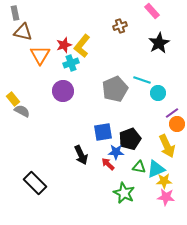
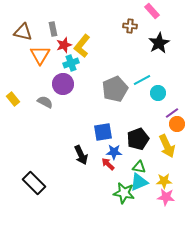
gray rectangle: moved 38 px right, 16 px down
brown cross: moved 10 px right; rotated 24 degrees clockwise
cyan line: rotated 48 degrees counterclockwise
purple circle: moved 7 px up
gray semicircle: moved 23 px right, 9 px up
black pentagon: moved 8 px right
blue star: moved 2 px left
cyan triangle: moved 17 px left, 13 px down
black rectangle: moved 1 px left
green star: rotated 15 degrees counterclockwise
